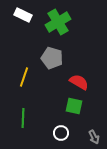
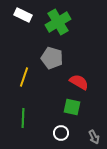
green square: moved 2 px left, 1 px down
